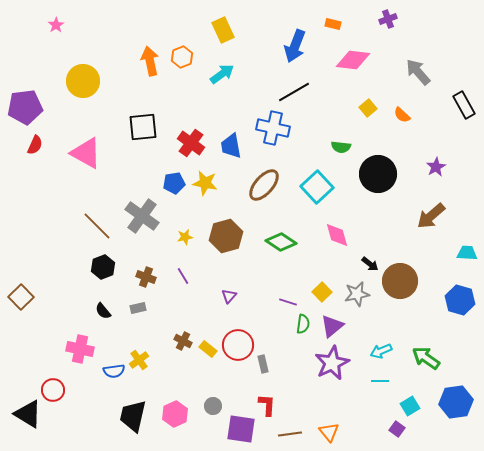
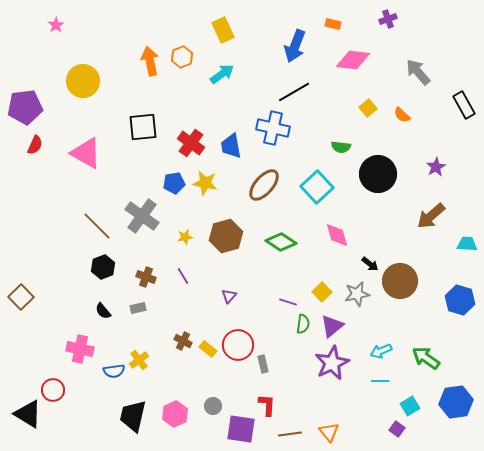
cyan trapezoid at (467, 253): moved 9 px up
